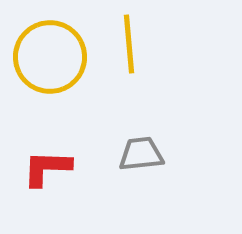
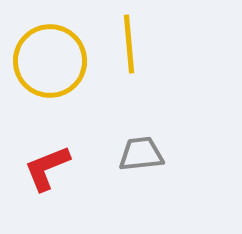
yellow circle: moved 4 px down
red L-shape: rotated 24 degrees counterclockwise
